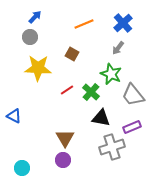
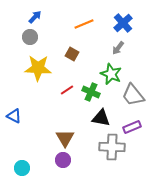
green cross: rotated 18 degrees counterclockwise
gray cross: rotated 20 degrees clockwise
